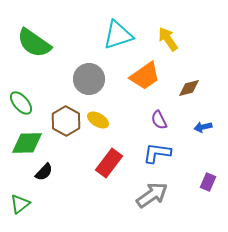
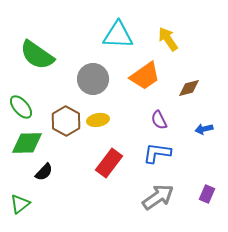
cyan triangle: rotated 20 degrees clockwise
green semicircle: moved 3 px right, 12 px down
gray circle: moved 4 px right
green ellipse: moved 4 px down
yellow ellipse: rotated 40 degrees counterclockwise
blue arrow: moved 1 px right, 2 px down
purple rectangle: moved 1 px left, 12 px down
gray arrow: moved 6 px right, 2 px down
